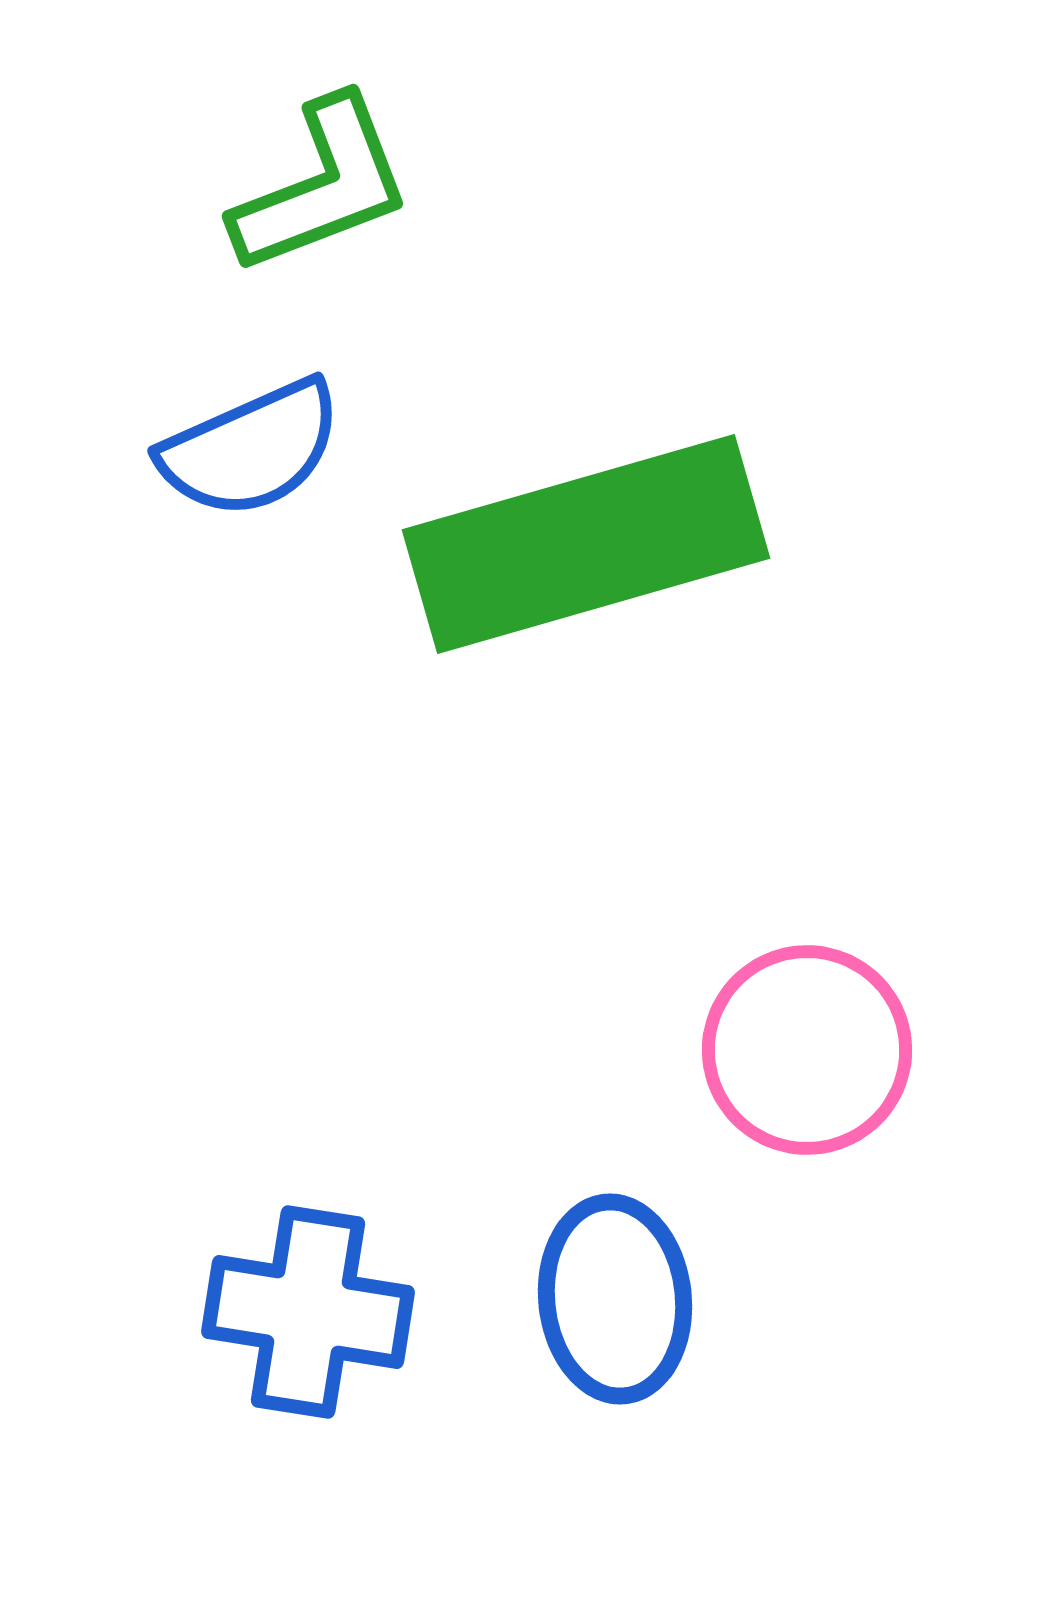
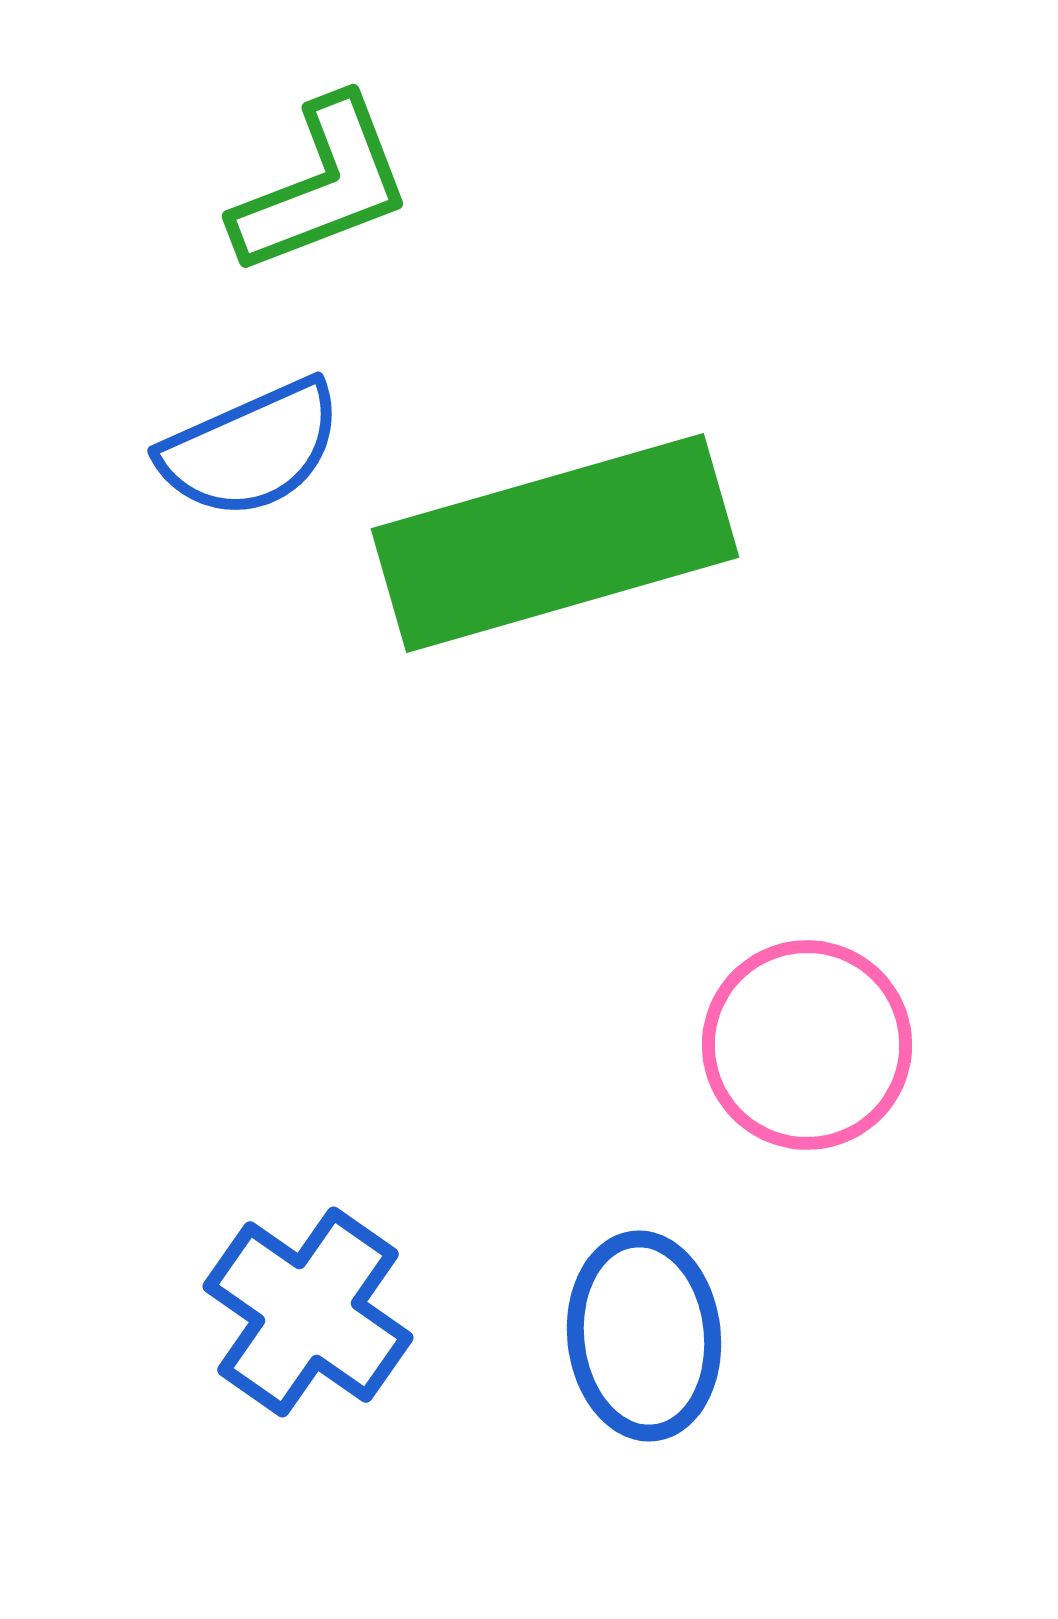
green rectangle: moved 31 px left, 1 px up
pink circle: moved 5 px up
blue ellipse: moved 29 px right, 37 px down
blue cross: rotated 26 degrees clockwise
